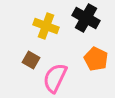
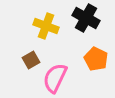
brown square: rotated 30 degrees clockwise
